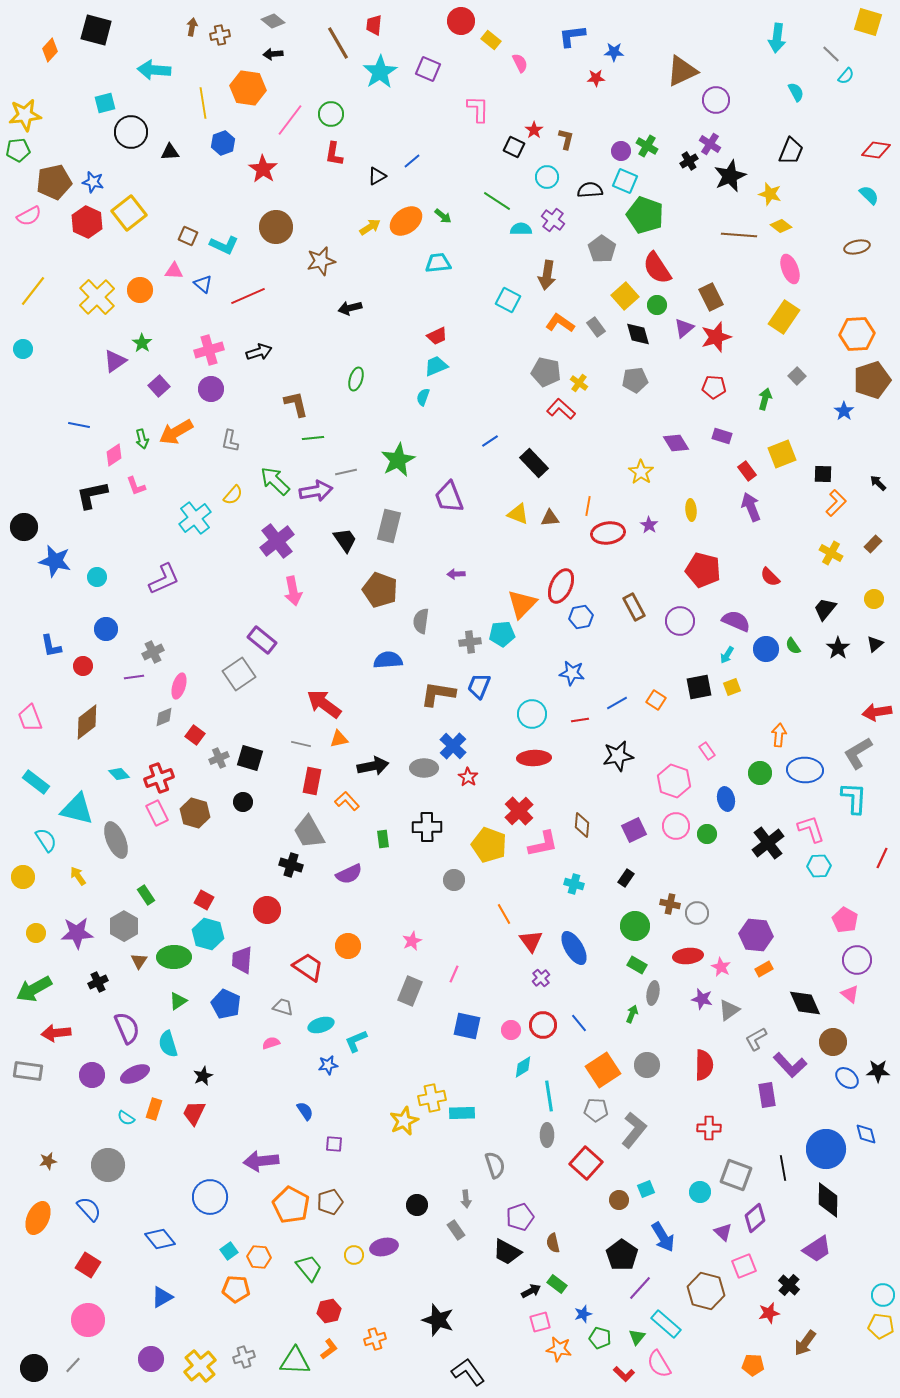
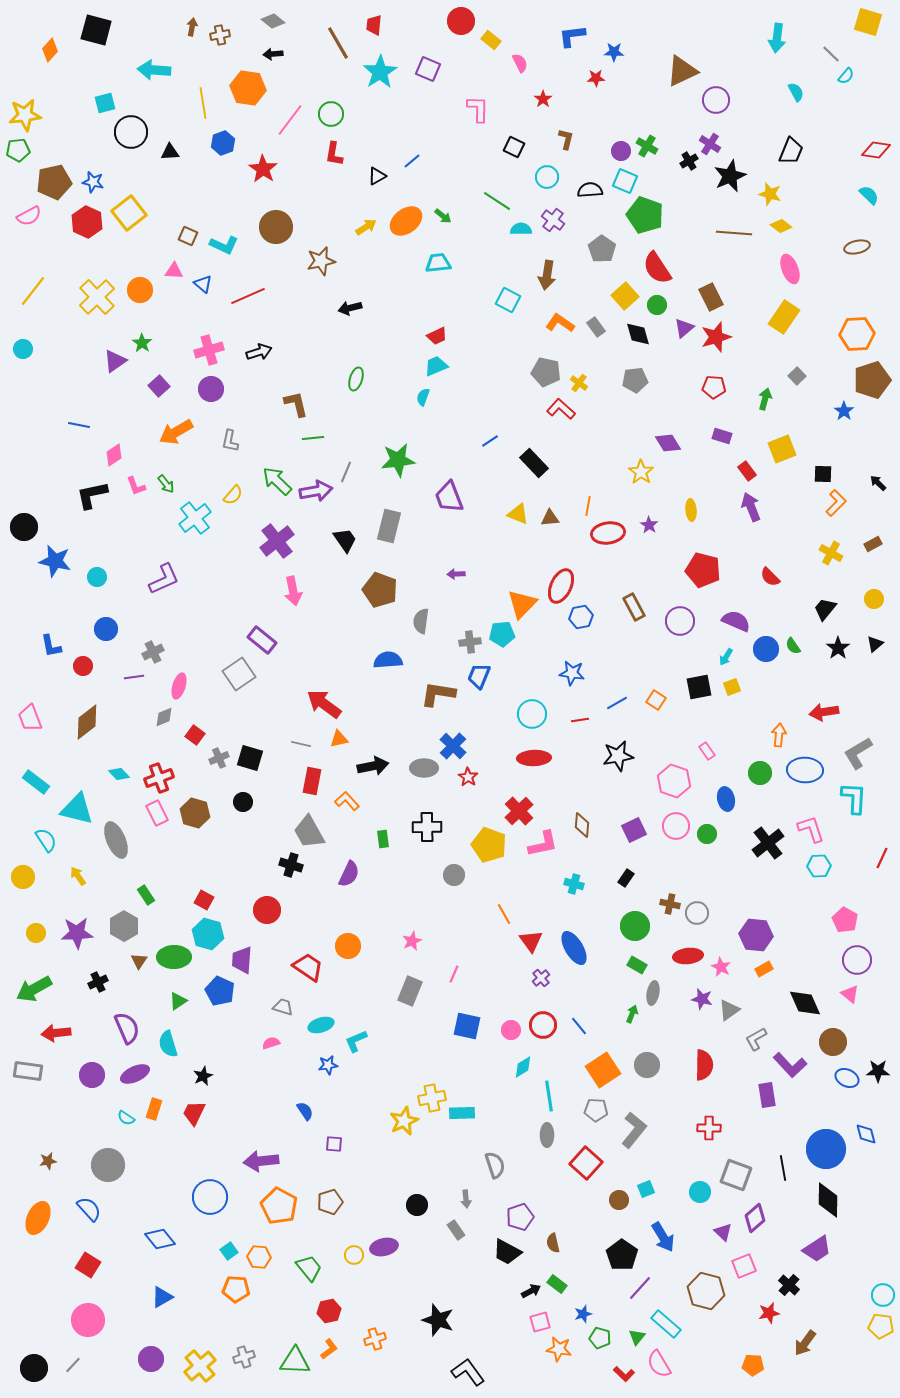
red star at (534, 130): moved 9 px right, 31 px up
yellow arrow at (370, 227): moved 4 px left
brown line at (739, 235): moved 5 px left, 2 px up
green arrow at (142, 439): moved 24 px right, 45 px down; rotated 24 degrees counterclockwise
purple diamond at (676, 443): moved 8 px left
yellow square at (782, 454): moved 5 px up
green star at (398, 460): rotated 20 degrees clockwise
gray line at (346, 472): rotated 55 degrees counterclockwise
green arrow at (275, 481): moved 2 px right
brown rectangle at (873, 544): rotated 18 degrees clockwise
cyan arrow at (727, 655): moved 1 px left, 2 px down
blue trapezoid at (479, 686): moved 10 px up
red arrow at (877, 712): moved 53 px left
purple semicircle at (349, 874): rotated 40 degrees counterclockwise
gray circle at (454, 880): moved 5 px up
blue pentagon at (226, 1004): moved 6 px left, 13 px up
blue line at (579, 1023): moved 3 px down
blue ellipse at (847, 1078): rotated 15 degrees counterclockwise
orange pentagon at (291, 1205): moved 12 px left, 1 px down
